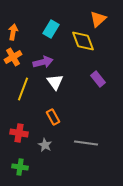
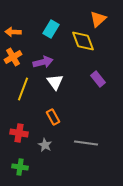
orange arrow: rotated 98 degrees counterclockwise
